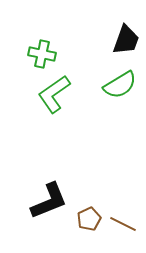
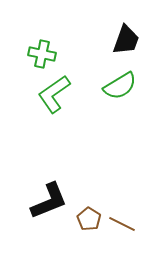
green semicircle: moved 1 px down
brown pentagon: rotated 15 degrees counterclockwise
brown line: moved 1 px left
